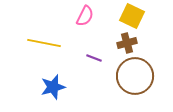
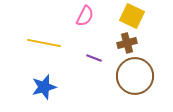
blue star: moved 9 px left
